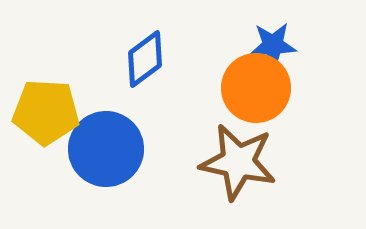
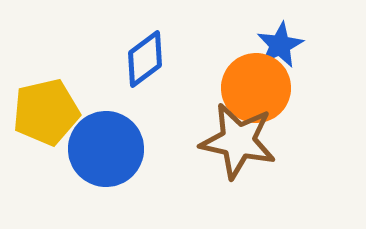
blue star: moved 7 px right; rotated 24 degrees counterclockwise
yellow pentagon: rotated 16 degrees counterclockwise
brown star: moved 21 px up
